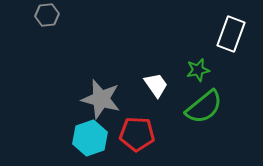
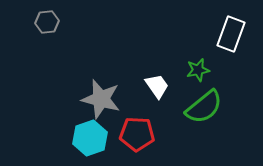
gray hexagon: moved 7 px down
white trapezoid: moved 1 px right, 1 px down
